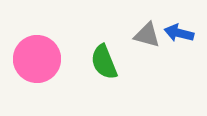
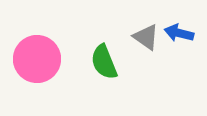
gray triangle: moved 1 px left, 2 px down; rotated 20 degrees clockwise
